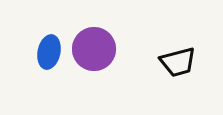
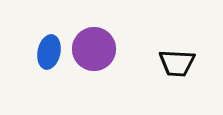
black trapezoid: moved 1 px left, 1 px down; rotated 18 degrees clockwise
